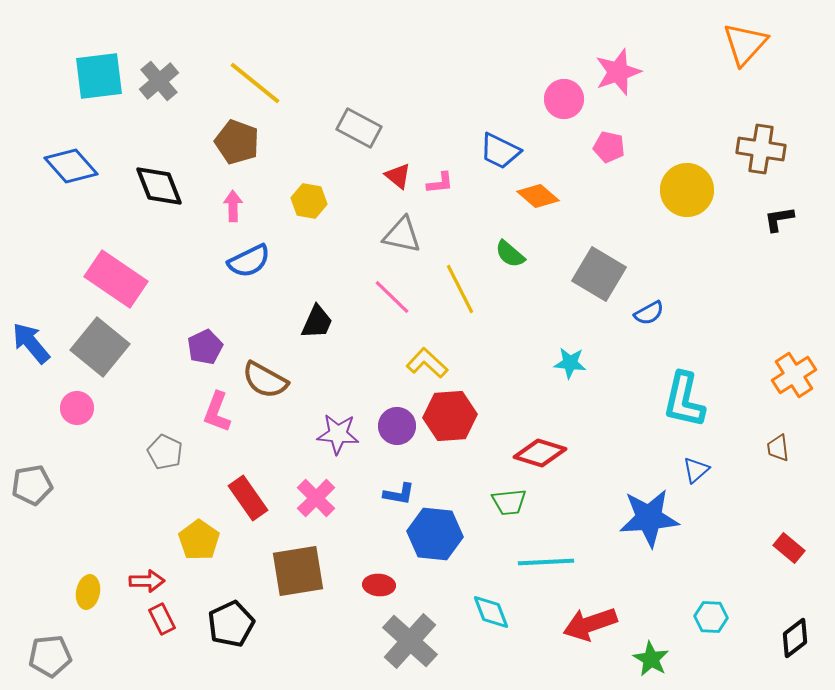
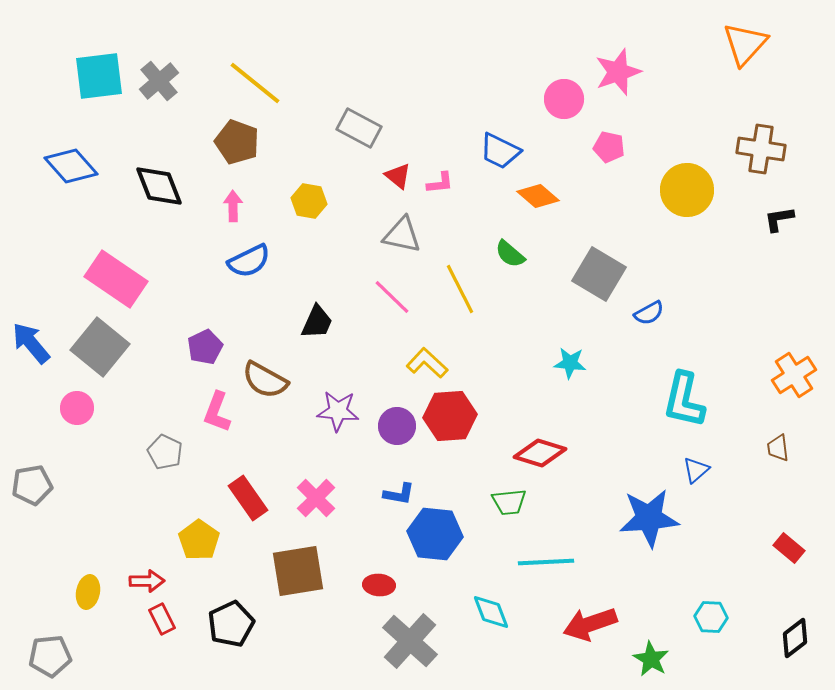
purple star at (338, 434): moved 23 px up
